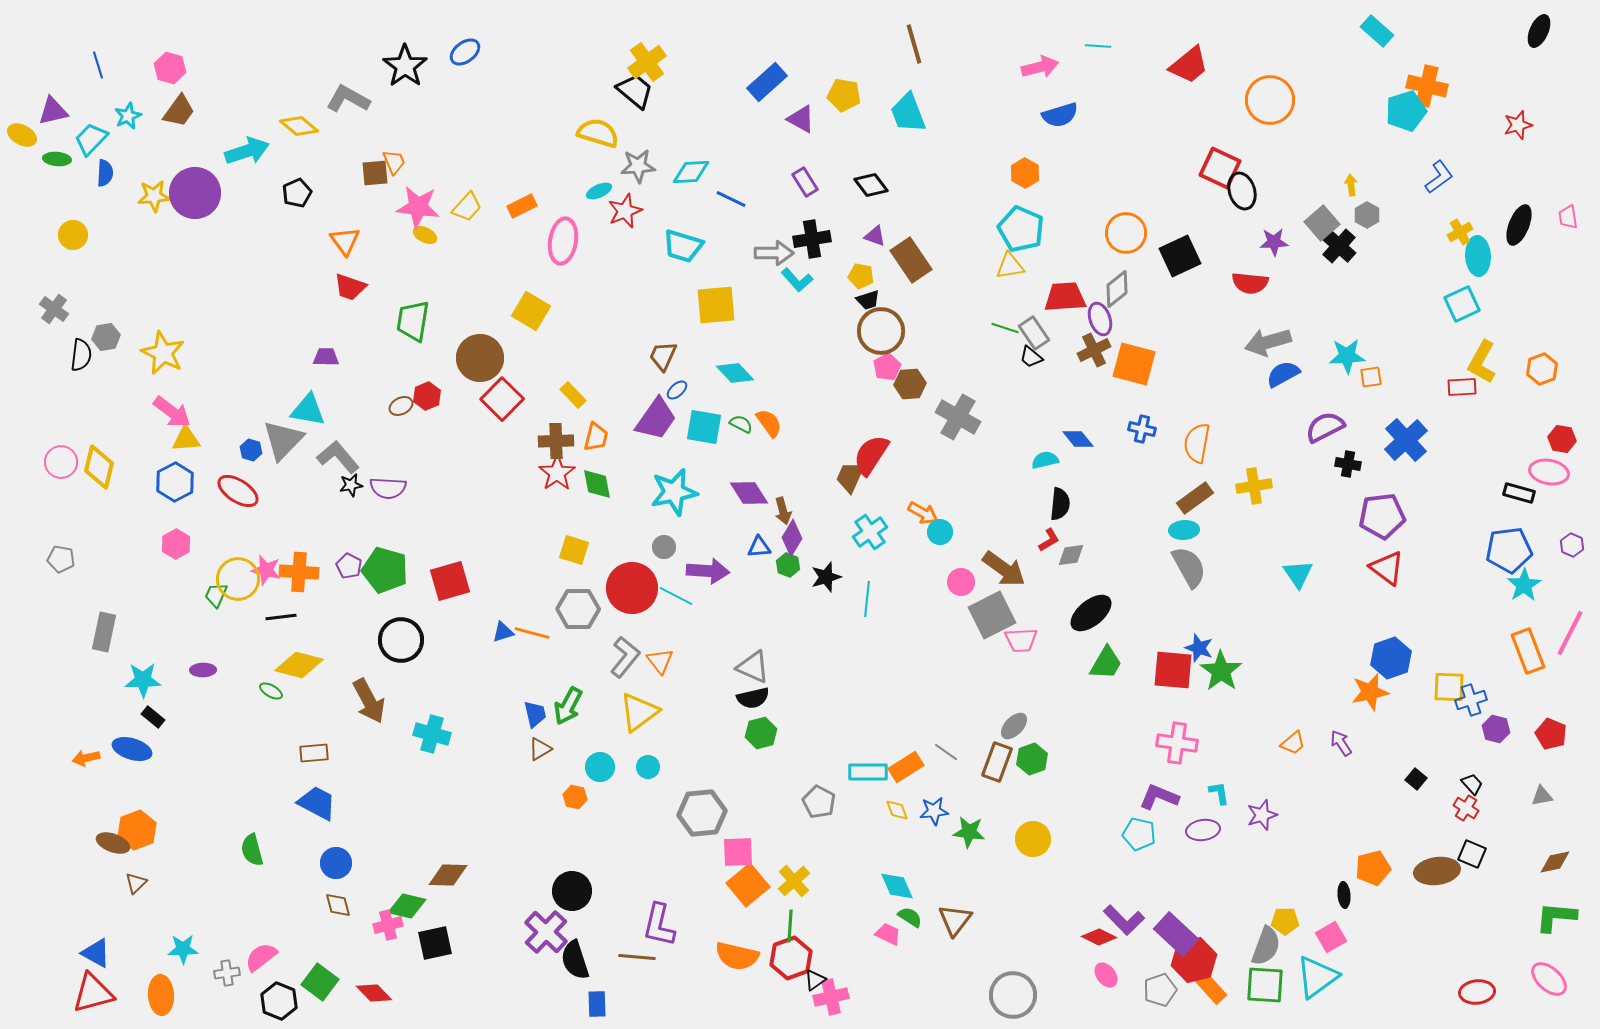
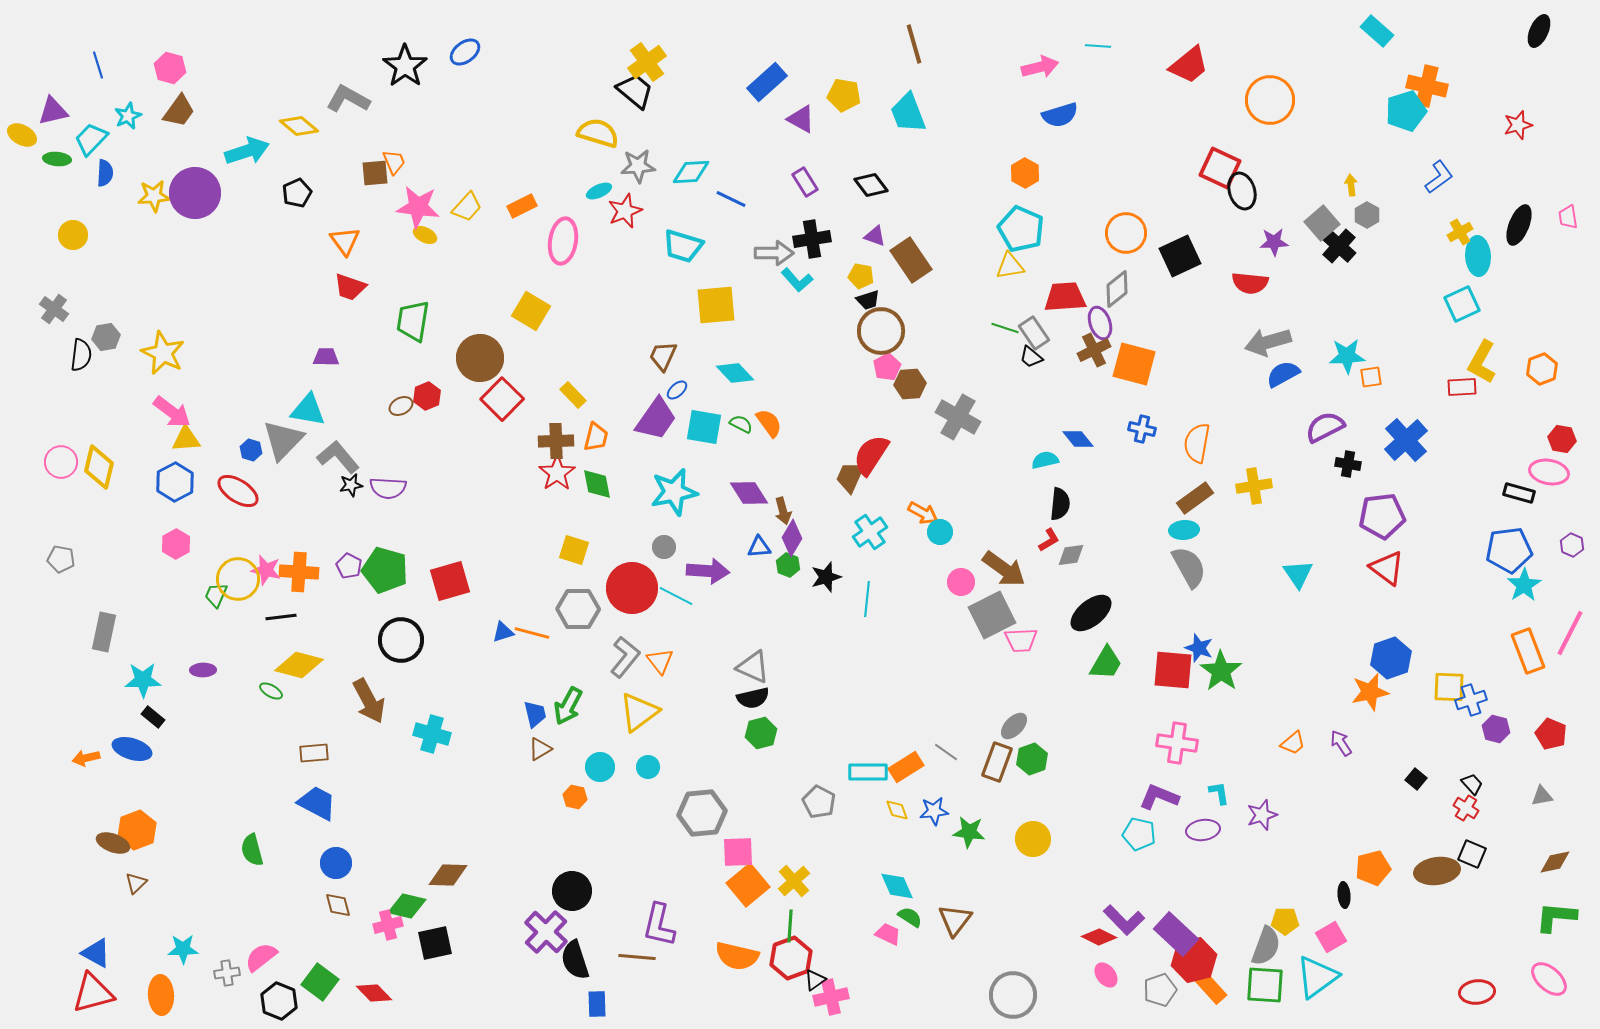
purple ellipse at (1100, 319): moved 4 px down
